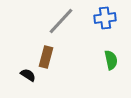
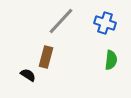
blue cross: moved 5 px down; rotated 25 degrees clockwise
green semicircle: rotated 18 degrees clockwise
